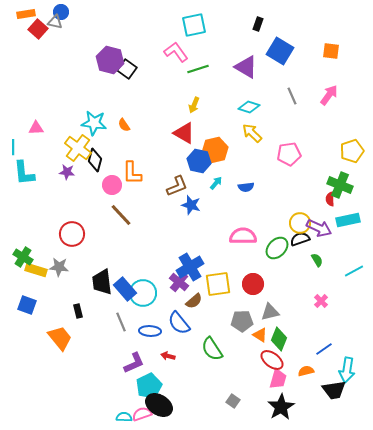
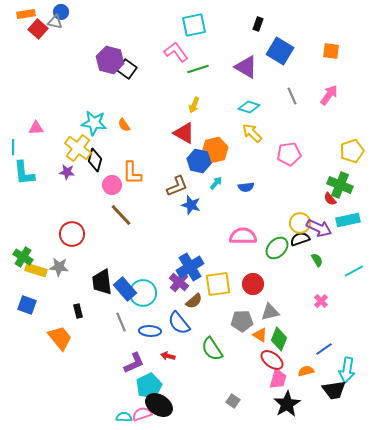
red semicircle at (330, 199): rotated 40 degrees counterclockwise
black star at (281, 407): moved 6 px right, 3 px up
